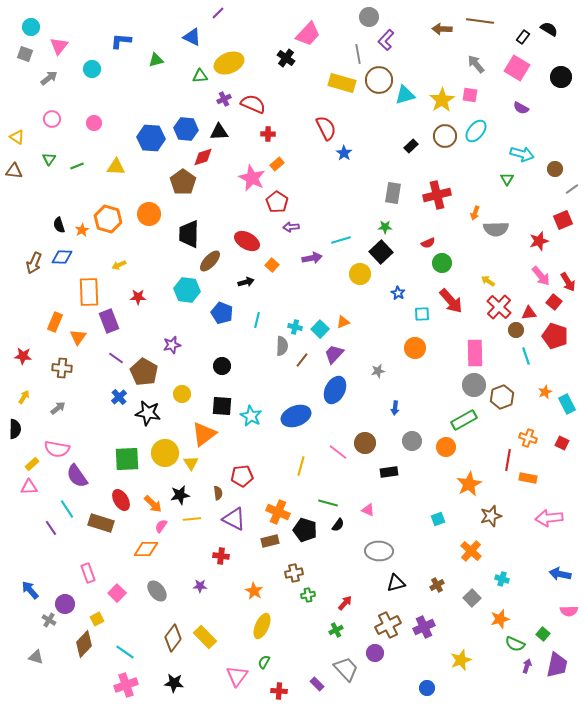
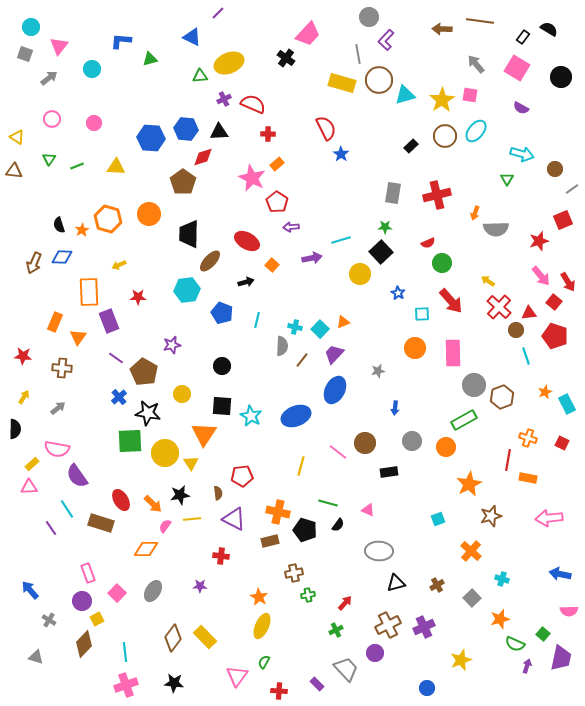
green triangle at (156, 60): moved 6 px left, 1 px up
blue star at (344, 153): moved 3 px left, 1 px down
cyan hexagon at (187, 290): rotated 15 degrees counterclockwise
pink rectangle at (475, 353): moved 22 px left
orange triangle at (204, 434): rotated 20 degrees counterclockwise
green square at (127, 459): moved 3 px right, 18 px up
orange cross at (278, 512): rotated 10 degrees counterclockwise
pink semicircle at (161, 526): moved 4 px right
gray ellipse at (157, 591): moved 4 px left; rotated 70 degrees clockwise
orange star at (254, 591): moved 5 px right, 6 px down
purple circle at (65, 604): moved 17 px right, 3 px up
cyan line at (125, 652): rotated 48 degrees clockwise
purple trapezoid at (557, 665): moved 4 px right, 7 px up
